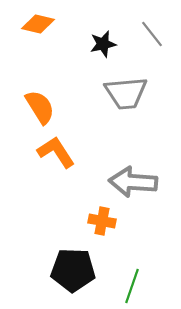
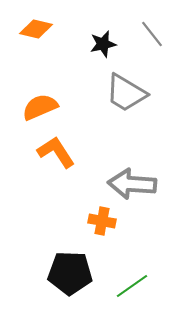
orange diamond: moved 2 px left, 5 px down
gray trapezoid: rotated 36 degrees clockwise
orange semicircle: rotated 81 degrees counterclockwise
gray arrow: moved 1 px left, 2 px down
black pentagon: moved 3 px left, 3 px down
green line: rotated 36 degrees clockwise
